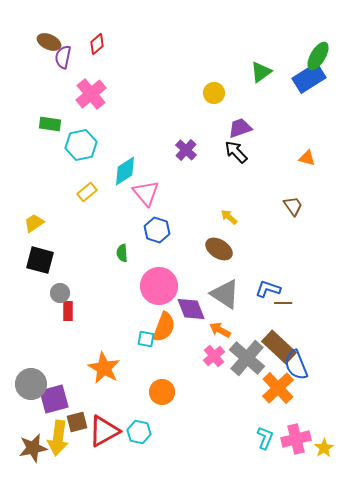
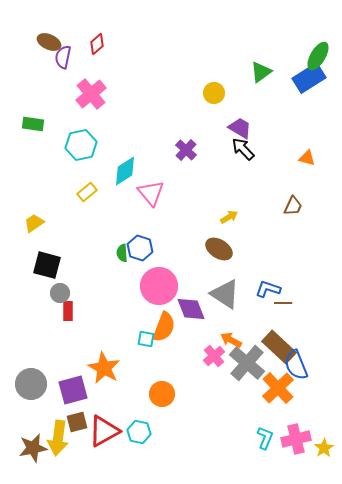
green rectangle at (50, 124): moved 17 px left
purple trapezoid at (240, 128): rotated 50 degrees clockwise
black arrow at (236, 152): moved 7 px right, 3 px up
pink triangle at (146, 193): moved 5 px right
brown trapezoid at (293, 206): rotated 60 degrees clockwise
yellow arrow at (229, 217): rotated 108 degrees clockwise
blue hexagon at (157, 230): moved 17 px left, 18 px down
black square at (40, 260): moved 7 px right, 5 px down
orange arrow at (220, 330): moved 11 px right, 10 px down
gray cross at (247, 358): moved 5 px down
orange circle at (162, 392): moved 2 px down
purple square at (54, 399): moved 19 px right, 9 px up
